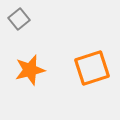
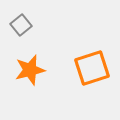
gray square: moved 2 px right, 6 px down
